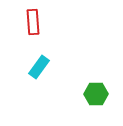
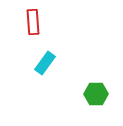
cyan rectangle: moved 6 px right, 4 px up
